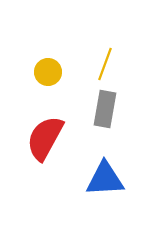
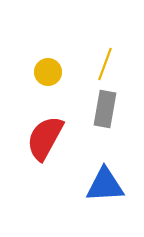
blue triangle: moved 6 px down
